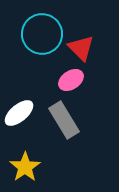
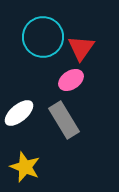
cyan circle: moved 1 px right, 3 px down
red triangle: rotated 20 degrees clockwise
yellow star: rotated 16 degrees counterclockwise
